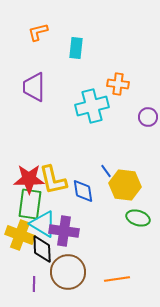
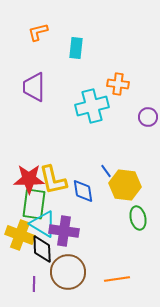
green rectangle: moved 4 px right
green ellipse: rotated 60 degrees clockwise
